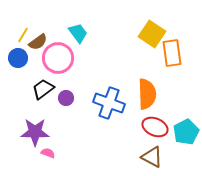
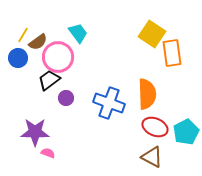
pink circle: moved 1 px up
black trapezoid: moved 6 px right, 9 px up
